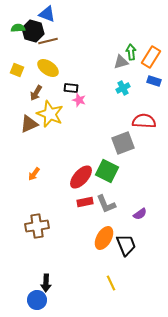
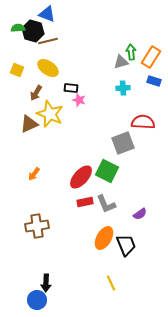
cyan cross: rotated 24 degrees clockwise
red semicircle: moved 1 px left, 1 px down
